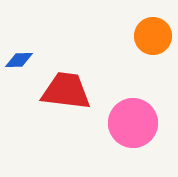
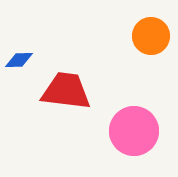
orange circle: moved 2 px left
pink circle: moved 1 px right, 8 px down
